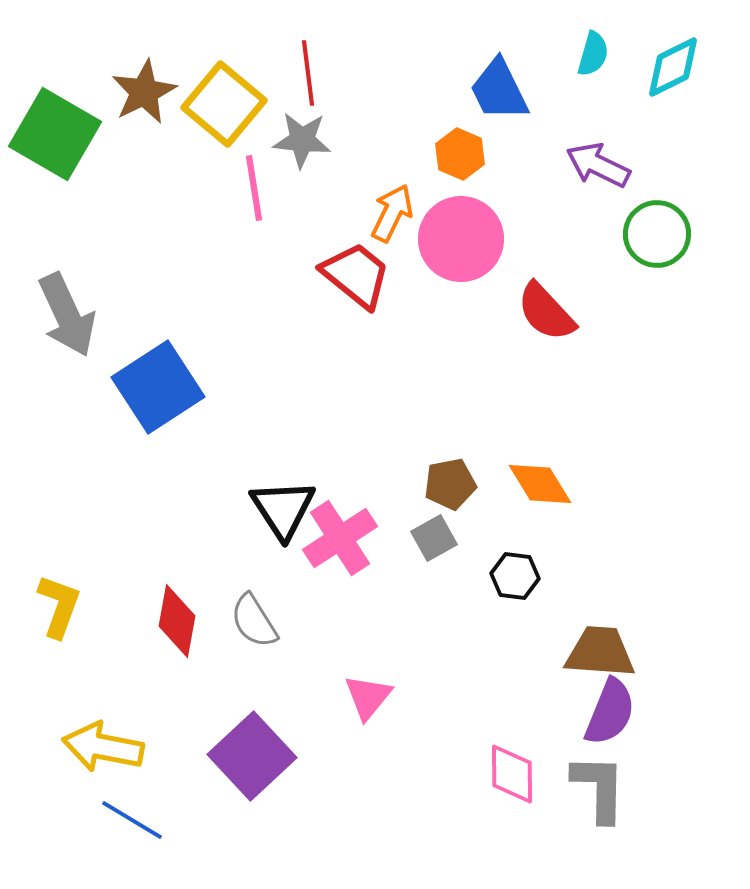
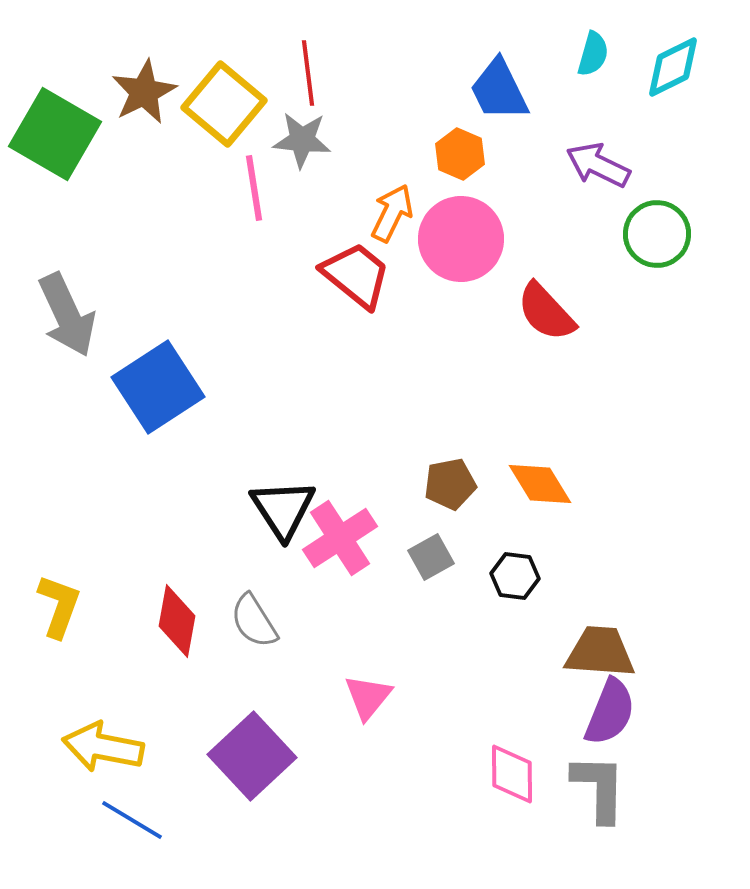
gray square: moved 3 px left, 19 px down
